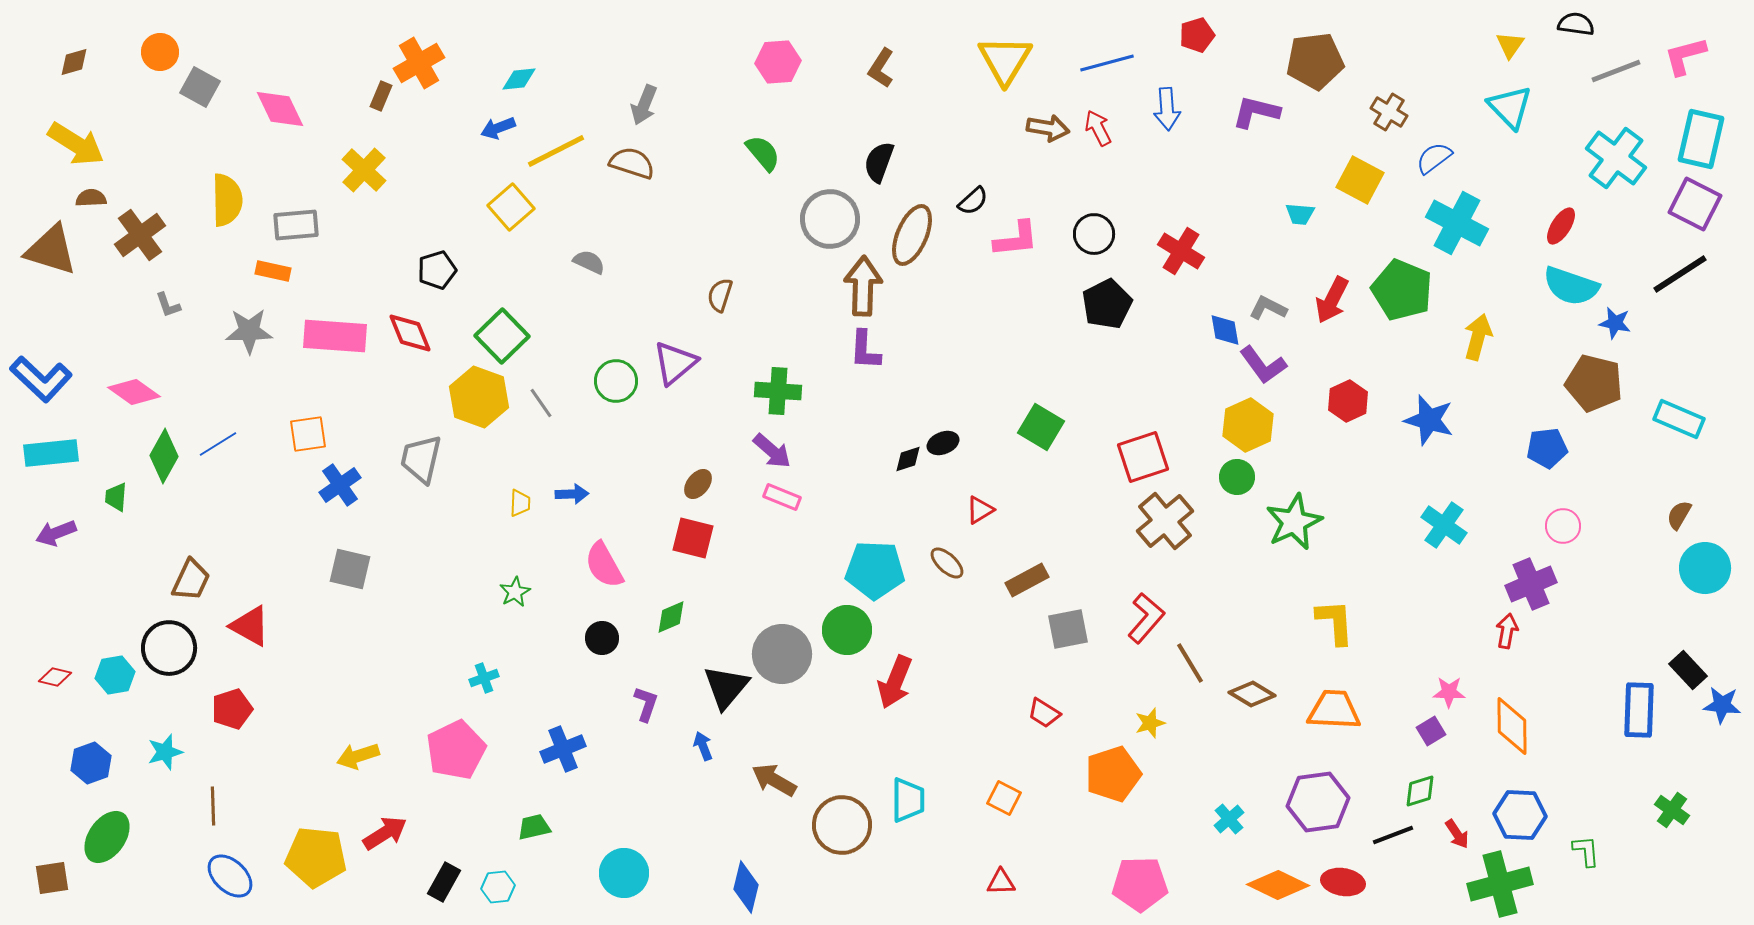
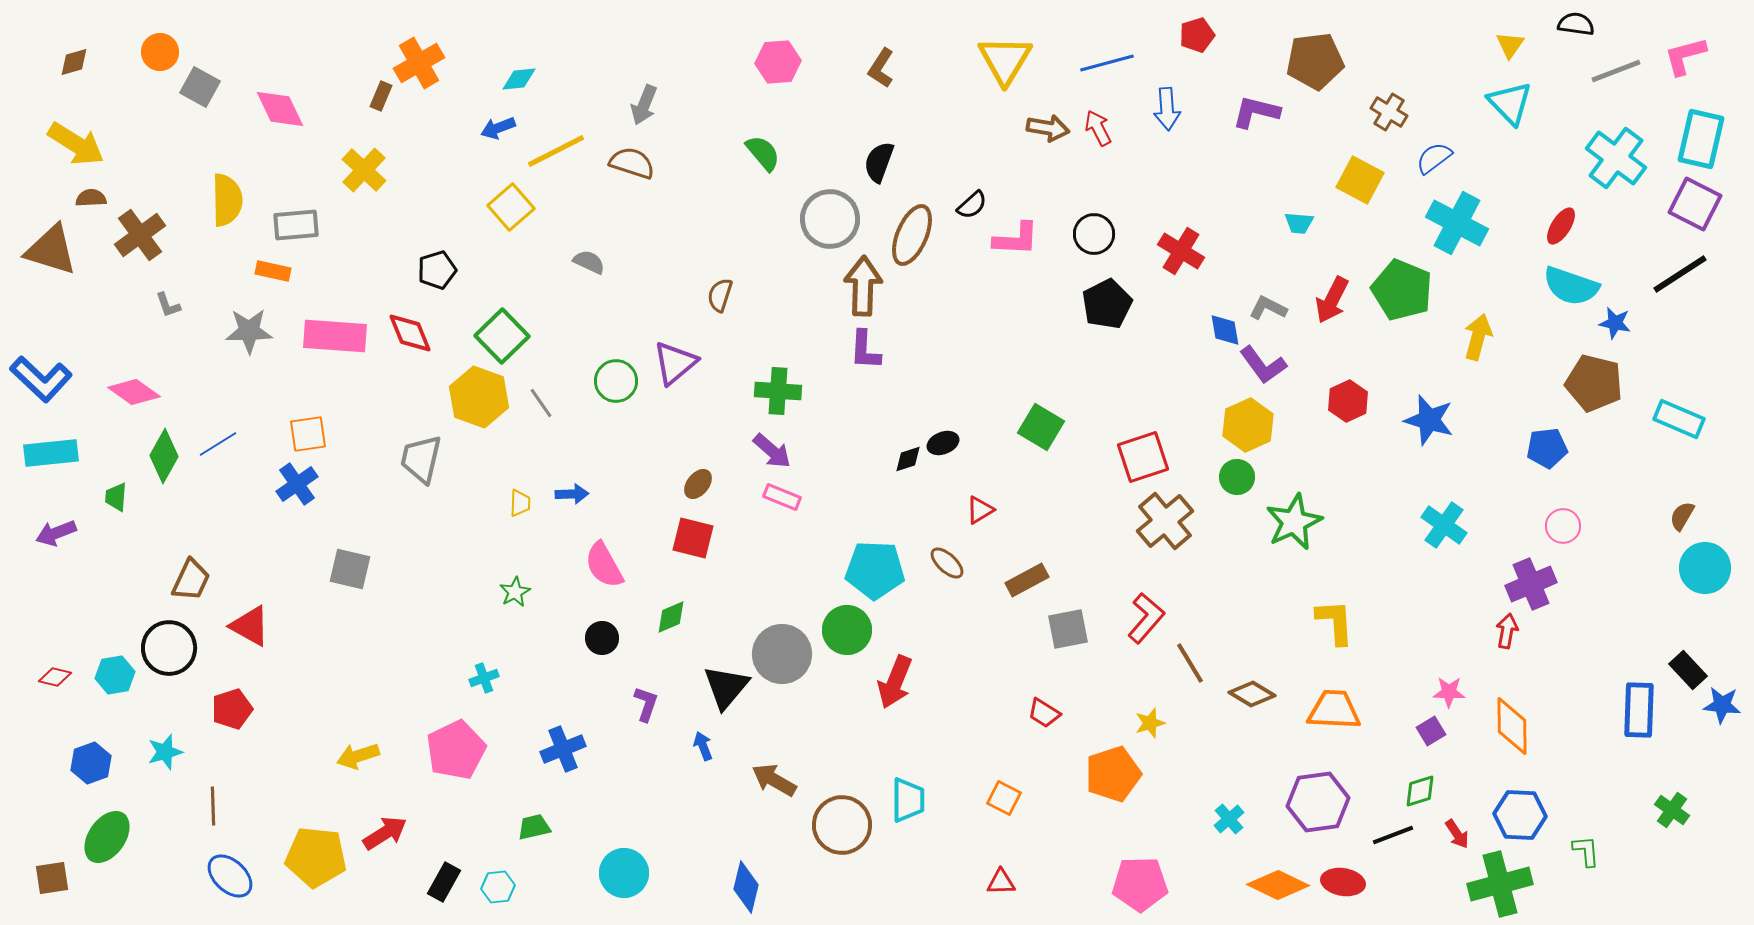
cyan triangle at (1510, 107): moved 4 px up
black semicircle at (973, 201): moved 1 px left, 4 px down
cyan trapezoid at (1300, 214): moved 1 px left, 9 px down
pink L-shape at (1016, 239): rotated 9 degrees clockwise
blue cross at (340, 485): moved 43 px left, 1 px up
brown semicircle at (1679, 515): moved 3 px right, 1 px down
